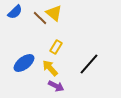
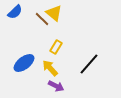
brown line: moved 2 px right, 1 px down
